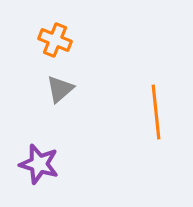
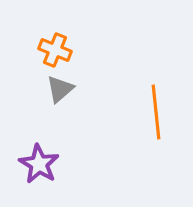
orange cross: moved 10 px down
purple star: rotated 15 degrees clockwise
